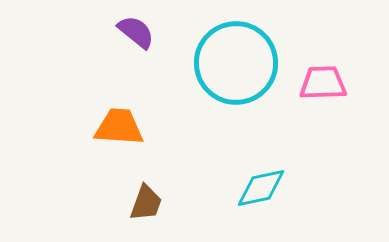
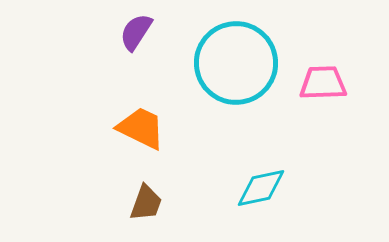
purple semicircle: rotated 96 degrees counterclockwise
orange trapezoid: moved 22 px right, 1 px down; rotated 22 degrees clockwise
